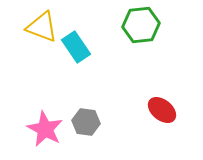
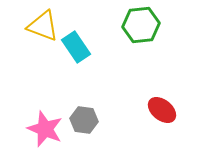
yellow triangle: moved 1 px right, 1 px up
gray hexagon: moved 2 px left, 2 px up
pink star: rotated 6 degrees counterclockwise
